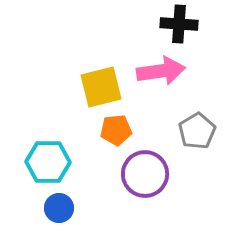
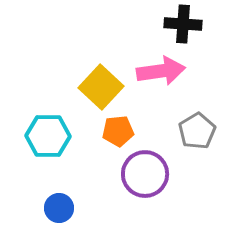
black cross: moved 4 px right
yellow square: rotated 33 degrees counterclockwise
orange pentagon: moved 2 px right, 1 px down
cyan hexagon: moved 26 px up
